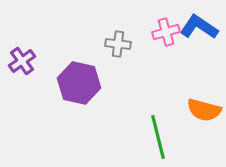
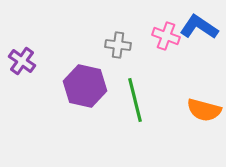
pink cross: moved 4 px down; rotated 36 degrees clockwise
gray cross: moved 1 px down
purple cross: rotated 20 degrees counterclockwise
purple hexagon: moved 6 px right, 3 px down
green line: moved 23 px left, 37 px up
